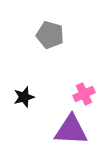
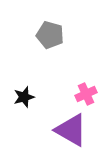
pink cross: moved 2 px right
purple triangle: rotated 27 degrees clockwise
